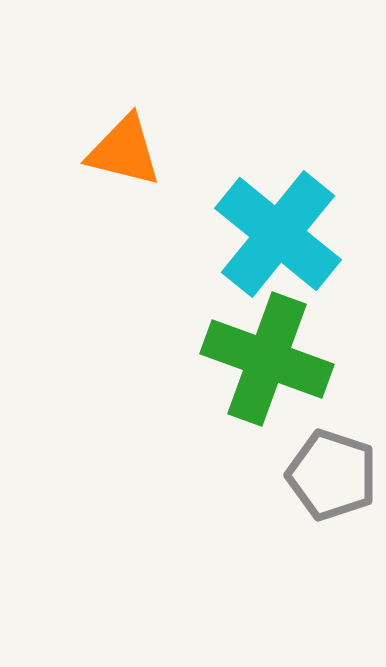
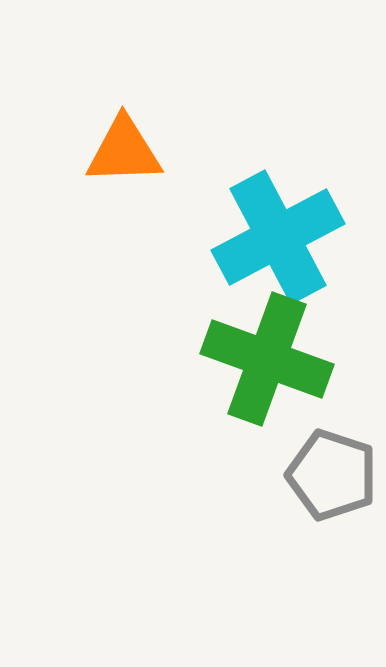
orange triangle: rotated 16 degrees counterclockwise
cyan cross: moved 3 px down; rotated 23 degrees clockwise
